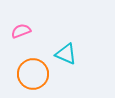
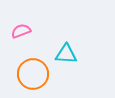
cyan triangle: rotated 20 degrees counterclockwise
